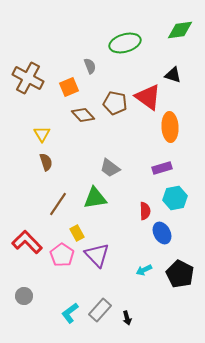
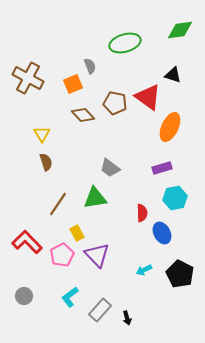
orange square: moved 4 px right, 3 px up
orange ellipse: rotated 28 degrees clockwise
red semicircle: moved 3 px left, 2 px down
pink pentagon: rotated 10 degrees clockwise
cyan L-shape: moved 16 px up
